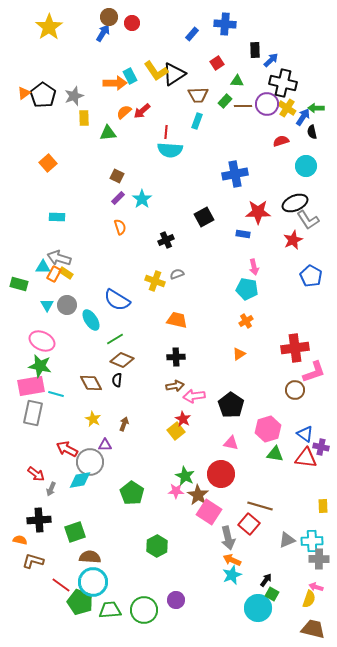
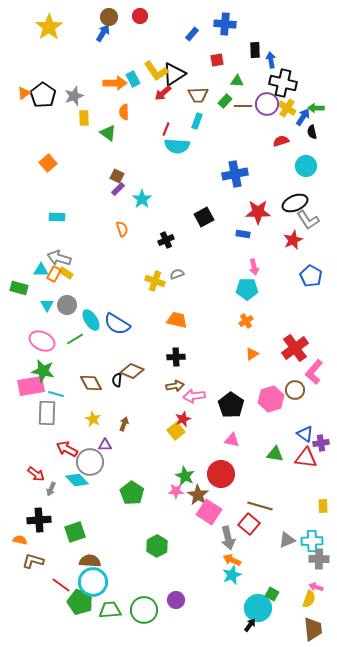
red circle at (132, 23): moved 8 px right, 7 px up
blue arrow at (271, 60): rotated 56 degrees counterclockwise
red square at (217, 63): moved 3 px up; rotated 24 degrees clockwise
cyan rectangle at (130, 76): moved 3 px right, 3 px down
red arrow at (142, 111): moved 21 px right, 18 px up
orange semicircle at (124, 112): rotated 49 degrees counterclockwise
red line at (166, 132): moved 3 px up; rotated 16 degrees clockwise
green triangle at (108, 133): rotated 42 degrees clockwise
cyan semicircle at (170, 150): moved 7 px right, 4 px up
purple rectangle at (118, 198): moved 9 px up
orange semicircle at (120, 227): moved 2 px right, 2 px down
cyan triangle at (43, 267): moved 2 px left, 3 px down
green rectangle at (19, 284): moved 4 px down
cyan pentagon at (247, 289): rotated 10 degrees counterclockwise
blue semicircle at (117, 300): moved 24 px down
green line at (115, 339): moved 40 px left
red cross at (295, 348): rotated 28 degrees counterclockwise
orange triangle at (239, 354): moved 13 px right
brown diamond at (122, 360): moved 10 px right, 11 px down
green star at (40, 366): moved 3 px right, 5 px down
pink L-shape at (314, 372): rotated 150 degrees clockwise
gray rectangle at (33, 413): moved 14 px right; rotated 10 degrees counterclockwise
red star at (183, 419): rotated 21 degrees clockwise
pink hexagon at (268, 429): moved 3 px right, 30 px up
pink triangle at (231, 443): moved 1 px right, 3 px up
purple cross at (321, 447): moved 4 px up; rotated 21 degrees counterclockwise
cyan diamond at (80, 480): moved 3 px left; rotated 55 degrees clockwise
brown semicircle at (90, 557): moved 4 px down
black arrow at (266, 580): moved 16 px left, 45 px down
brown trapezoid at (313, 629): rotated 70 degrees clockwise
